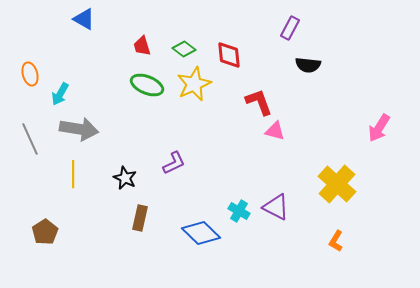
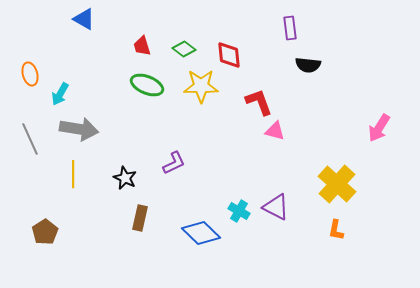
purple rectangle: rotated 35 degrees counterclockwise
yellow star: moved 7 px right, 2 px down; rotated 24 degrees clockwise
orange L-shape: moved 11 px up; rotated 20 degrees counterclockwise
